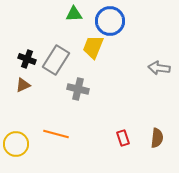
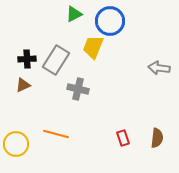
green triangle: rotated 24 degrees counterclockwise
black cross: rotated 24 degrees counterclockwise
